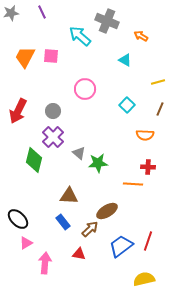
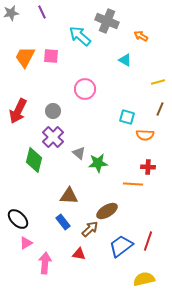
cyan square: moved 12 px down; rotated 28 degrees counterclockwise
